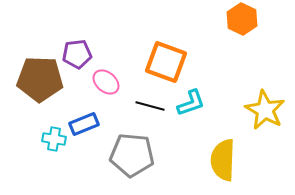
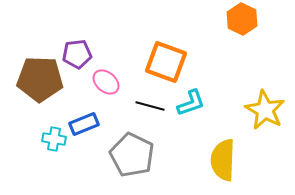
gray pentagon: rotated 21 degrees clockwise
